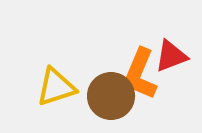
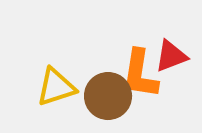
orange L-shape: rotated 14 degrees counterclockwise
brown circle: moved 3 px left
